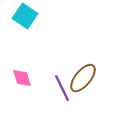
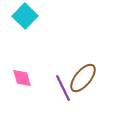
cyan square: rotated 10 degrees clockwise
purple line: moved 1 px right
